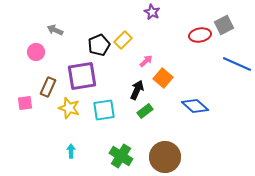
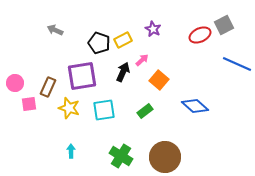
purple star: moved 1 px right, 17 px down
red ellipse: rotated 15 degrees counterclockwise
yellow rectangle: rotated 18 degrees clockwise
black pentagon: moved 2 px up; rotated 30 degrees counterclockwise
pink circle: moved 21 px left, 31 px down
pink arrow: moved 4 px left, 1 px up
orange square: moved 4 px left, 2 px down
black arrow: moved 14 px left, 18 px up
pink square: moved 4 px right, 1 px down
